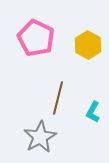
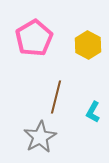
pink pentagon: moved 2 px left; rotated 15 degrees clockwise
brown line: moved 2 px left, 1 px up
